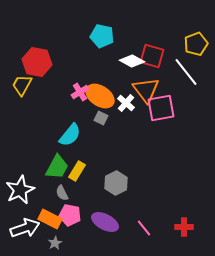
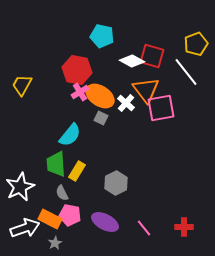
red hexagon: moved 40 px right, 8 px down
green trapezoid: moved 1 px left, 3 px up; rotated 148 degrees clockwise
white star: moved 3 px up
